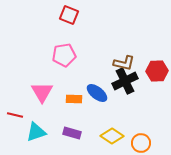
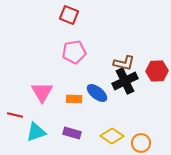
pink pentagon: moved 10 px right, 3 px up
